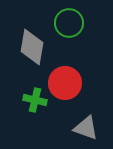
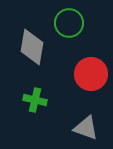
red circle: moved 26 px right, 9 px up
